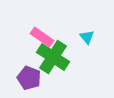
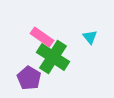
cyan triangle: moved 3 px right
purple pentagon: rotated 10 degrees clockwise
